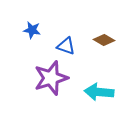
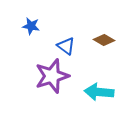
blue star: moved 1 px left, 4 px up
blue triangle: rotated 18 degrees clockwise
purple star: moved 1 px right, 2 px up
